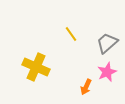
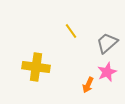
yellow line: moved 3 px up
yellow cross: rotated 16 degrees counterclockwise
orange arrow: moved 2 px right, 2 px up
